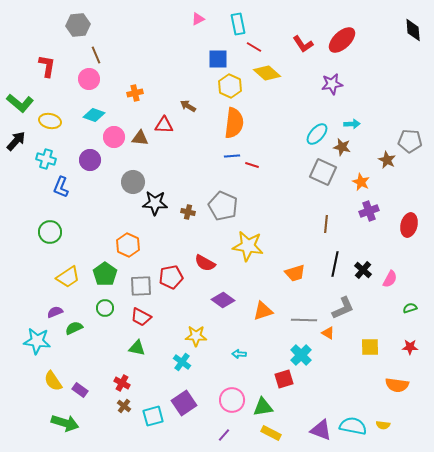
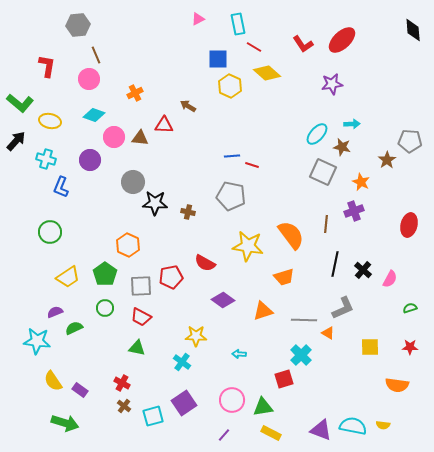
orange cross at (135, 93): rotated 14 degrees counterclockwise
orange semicircle at (234, 123): moved 57 px right, 112 px down; rotated 44 degrees counterclockwise
brown star at (387, 160): rotated 12 degrees clockwise
gray pentagon at (223, 206): moved 8 px right, 10 px up; rotated 12 degrees counterclockwise
purple cross at (369, 211): moved 15 px left
orange trapezoid at (295, 273): moved 11 px left, 4 px down
